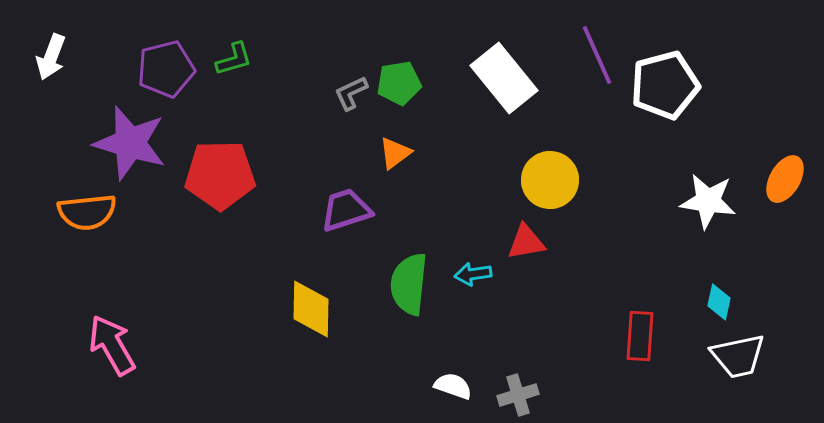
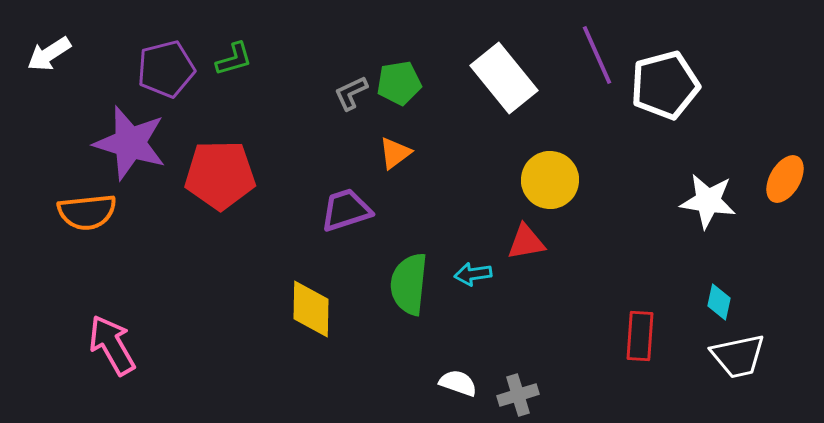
white arrow: moved 2 px left, 3 px up; rotated 36 degrees clockwise
white semicircle: moved 5 px right, 3 px up
